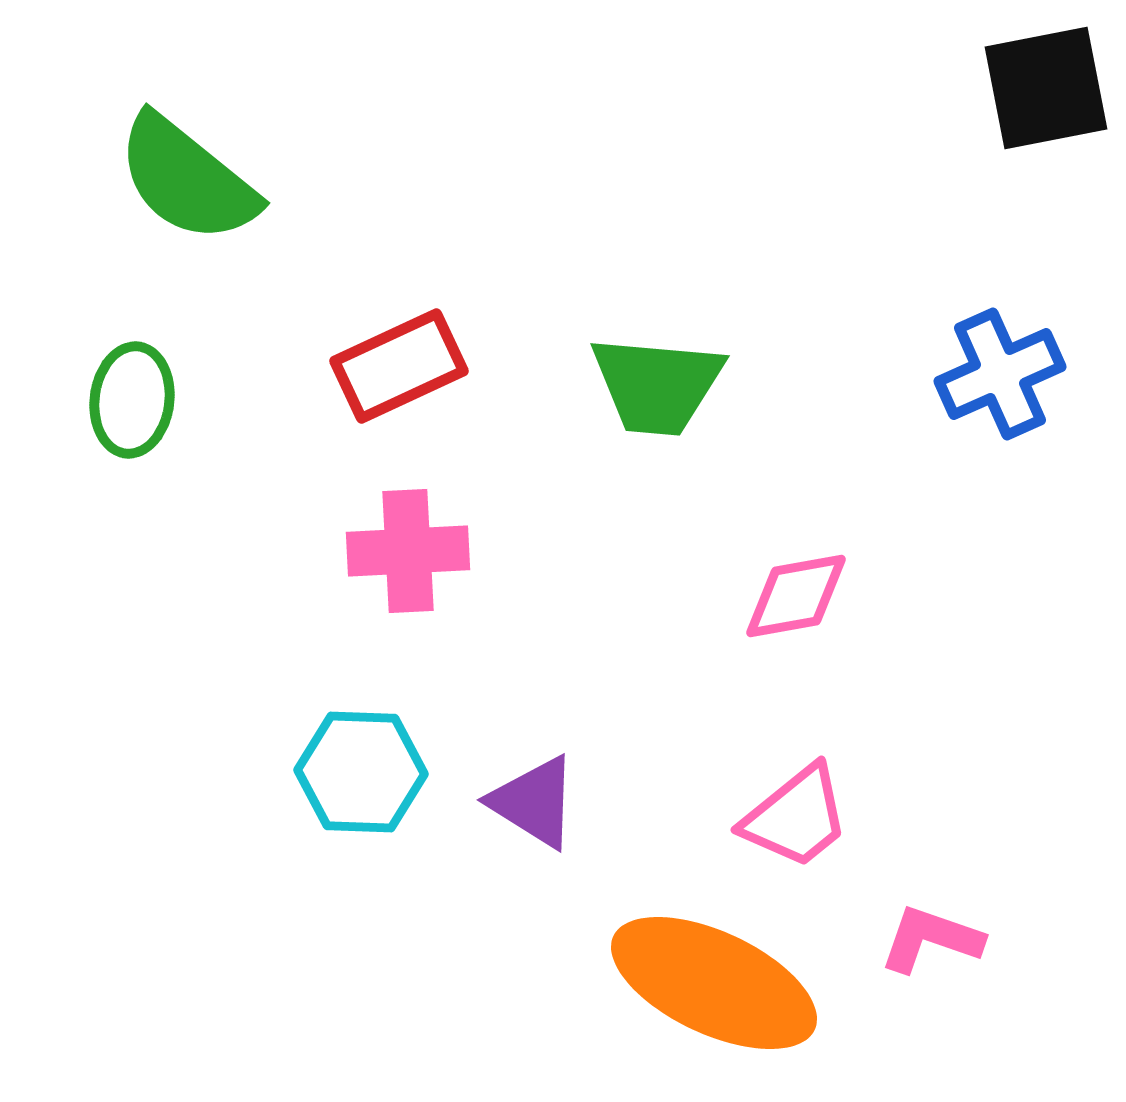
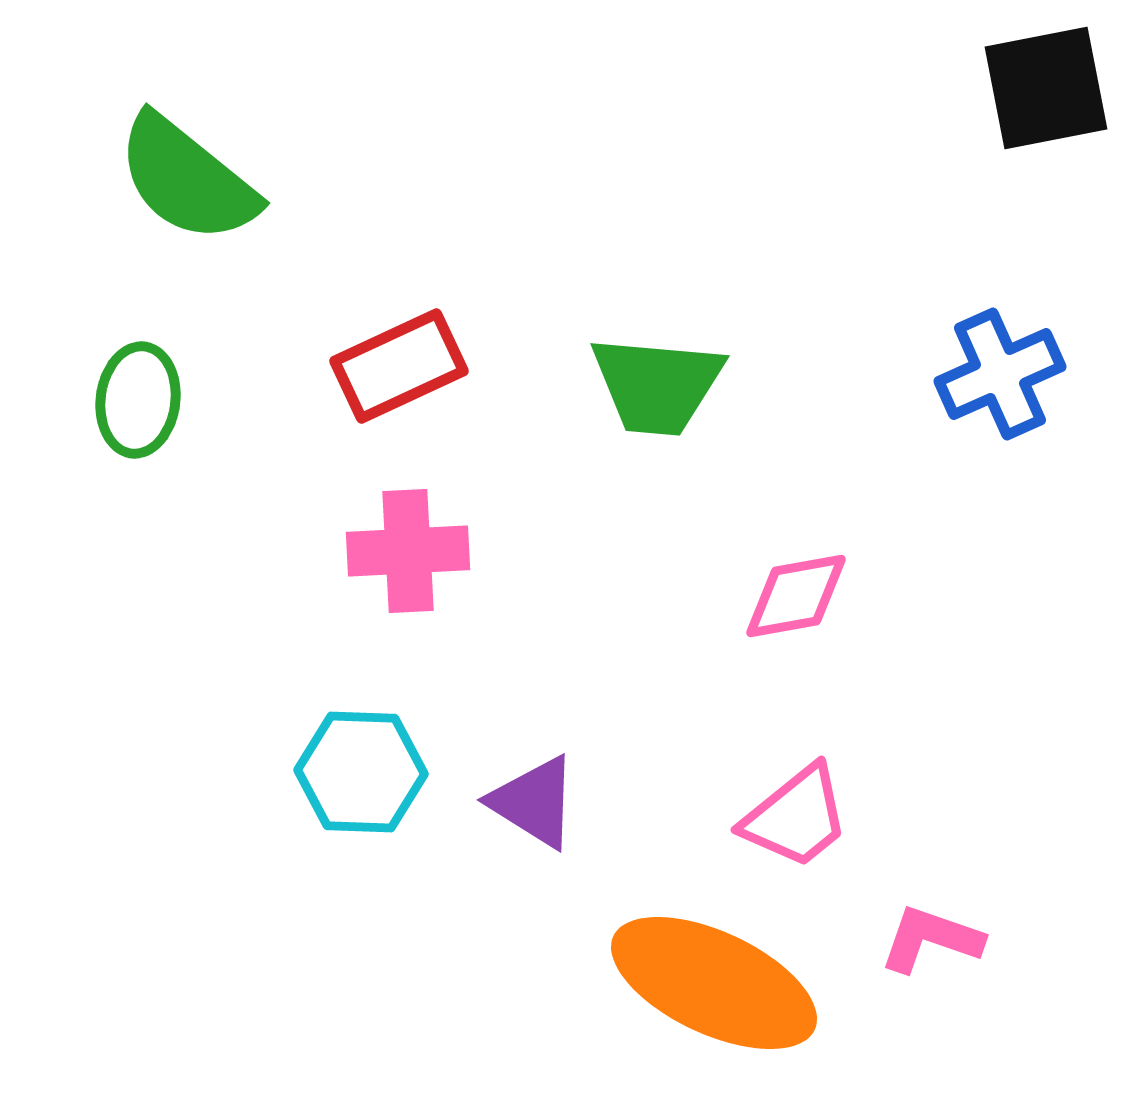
green ellipse: moved 6 px right
